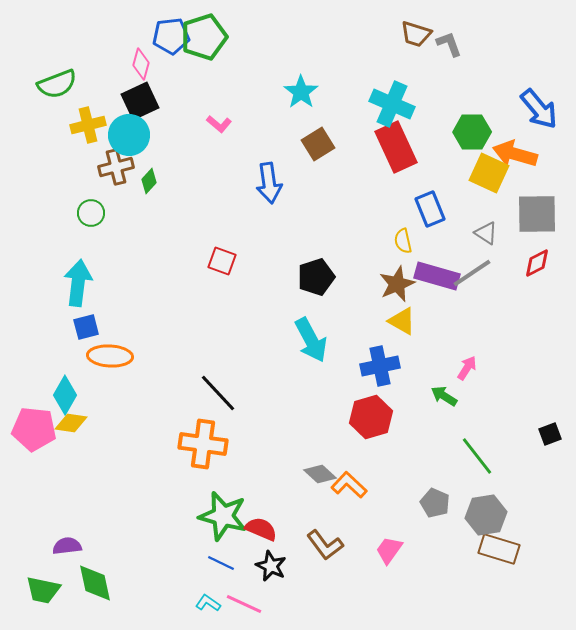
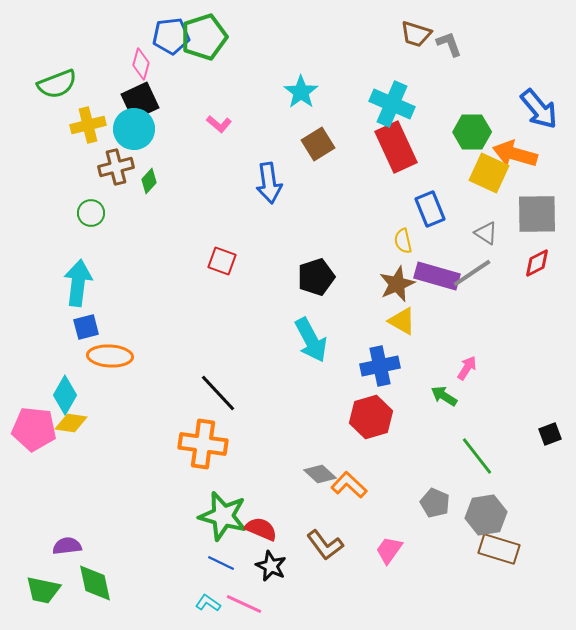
cyan circle at (129, 135): moved 5 px right, 6 px up
